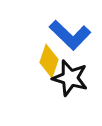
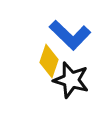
black star: moved 1 px right, 2 px down
